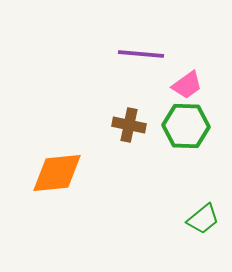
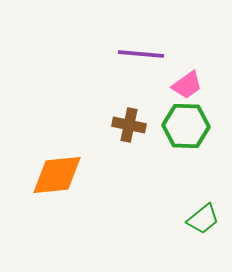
orange diamond: moved 2 px down
